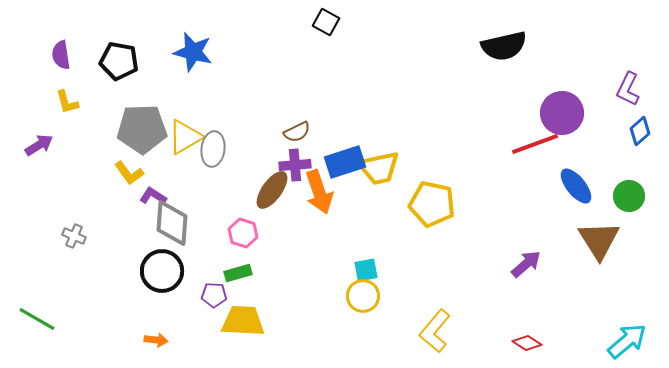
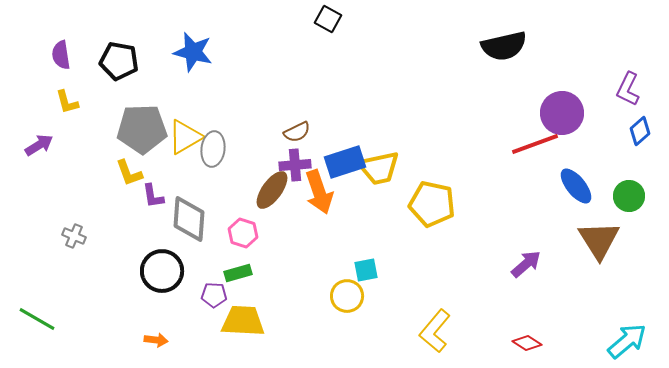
black square at (326, 22): moved 2 px right, 3 px up
yellow L-shape at (129, 173): rotated 16 degrees clockwise
purple L-shape at (153, 196): rotated 132 degrees counterclockwise
gray diamond at (172, 223): moved 17 px right, 4 px up
yellow circle at (363, 296): moved 16 px left
